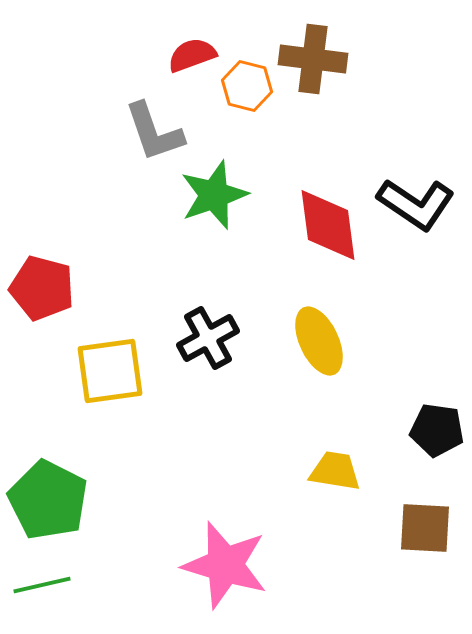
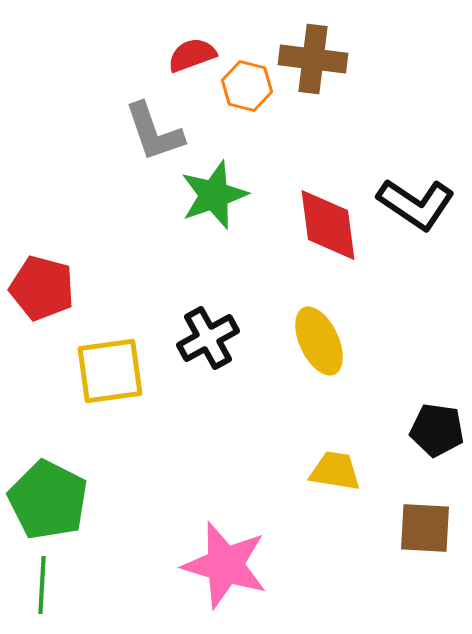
green line: rotated 74 degrees counterclockwise
